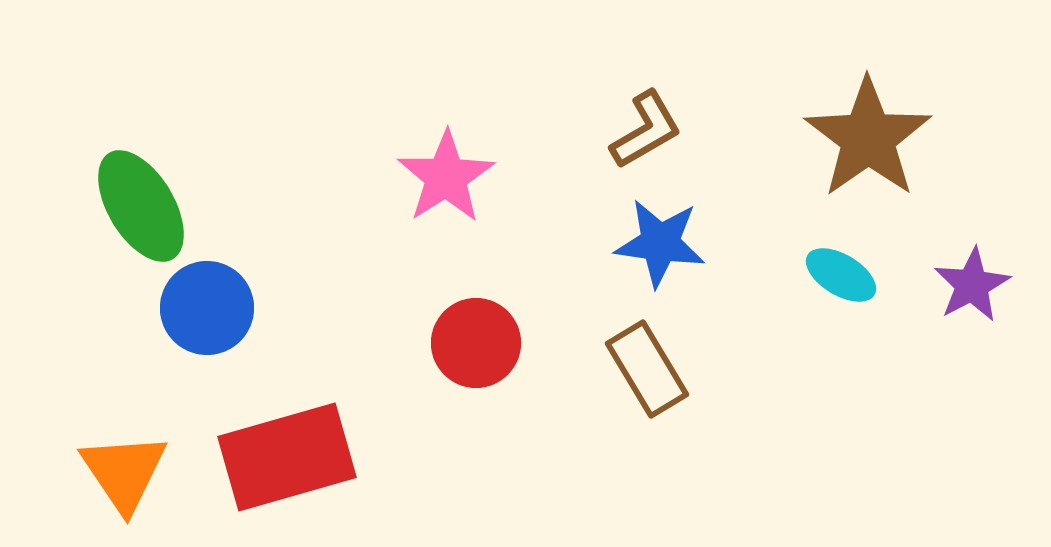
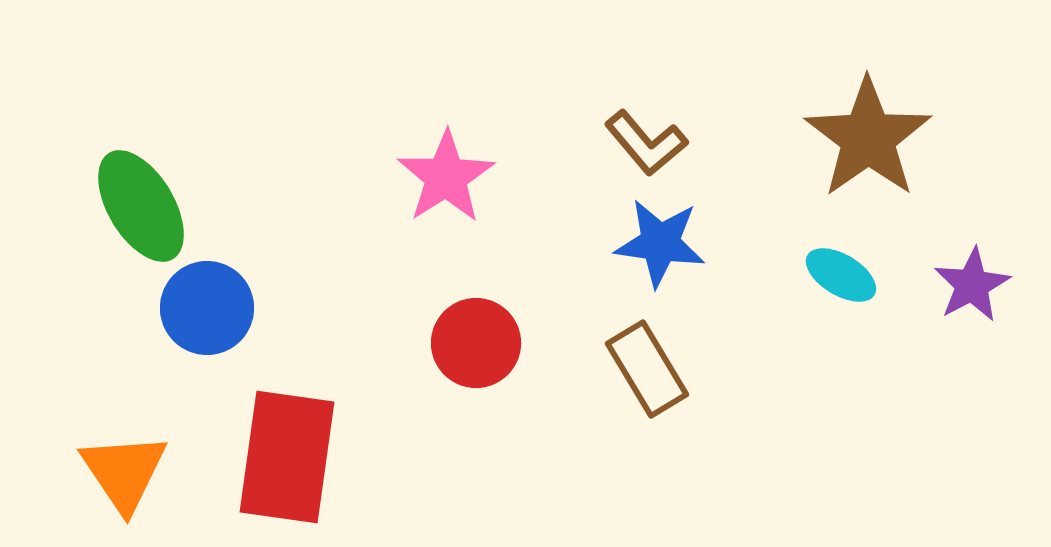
brown L-shape: moved 13 px down; rotated 80 degrees clockwise
red rectangle: rotated 66 degrees counterclockwise
